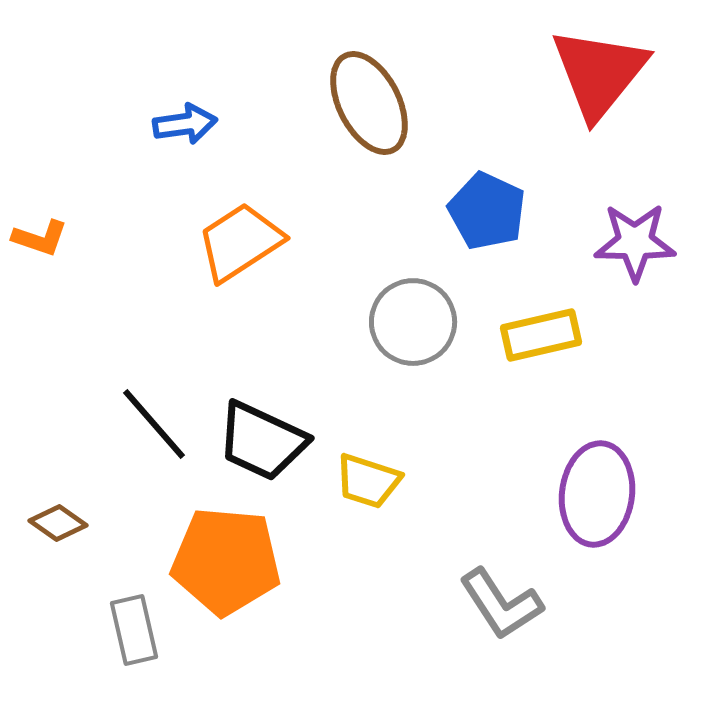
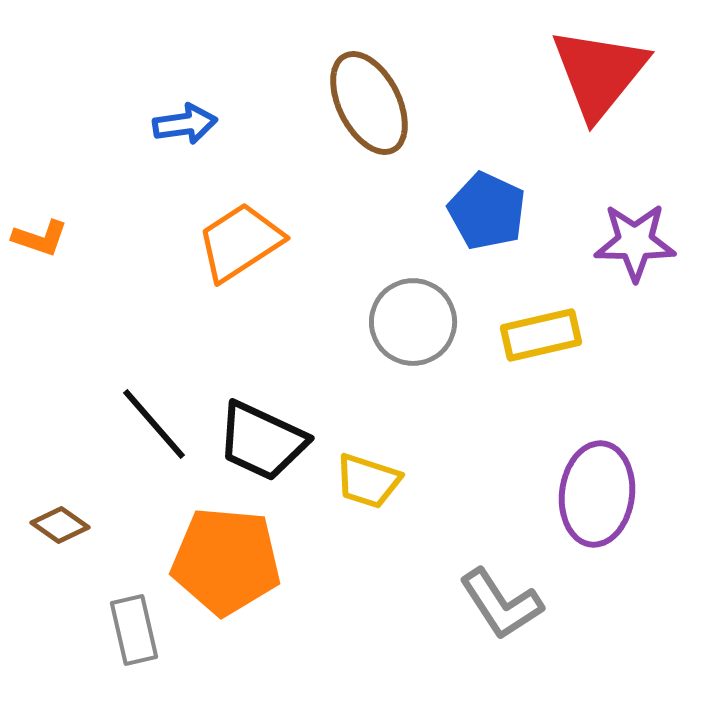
brown diamond: moved 2 px right, 2 px down
